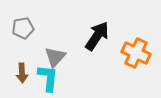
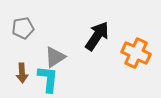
gray triangle: rotated 15 degrees clockwise
cyan L-shape: moved 1 px down
